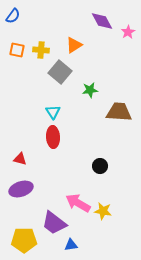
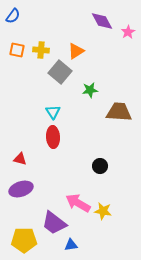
orange triangle: moved 2 px right, 6 px down
